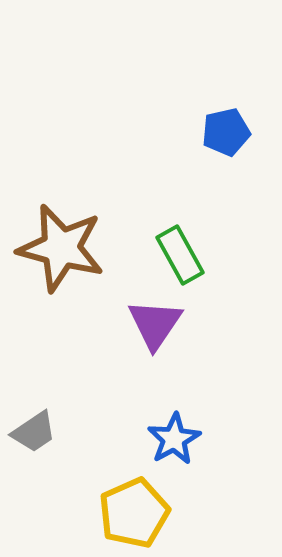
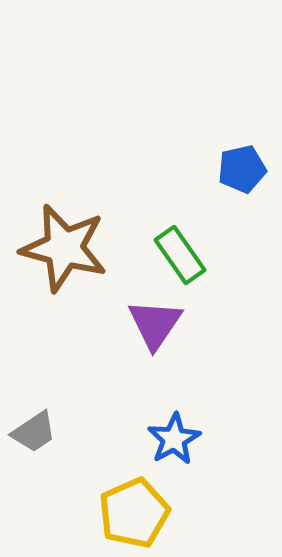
blue pentagon: moved 16 px right, 37 px down
brown star: moved 3 px right
green rectangle: rotated 6 degrees counterclockwise
